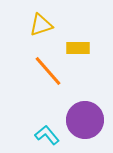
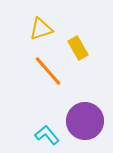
yellow triangle: moved 4 px down
yellow rectangle: rotated 60 degrees clockwise
purple circle: moved 1 px down
